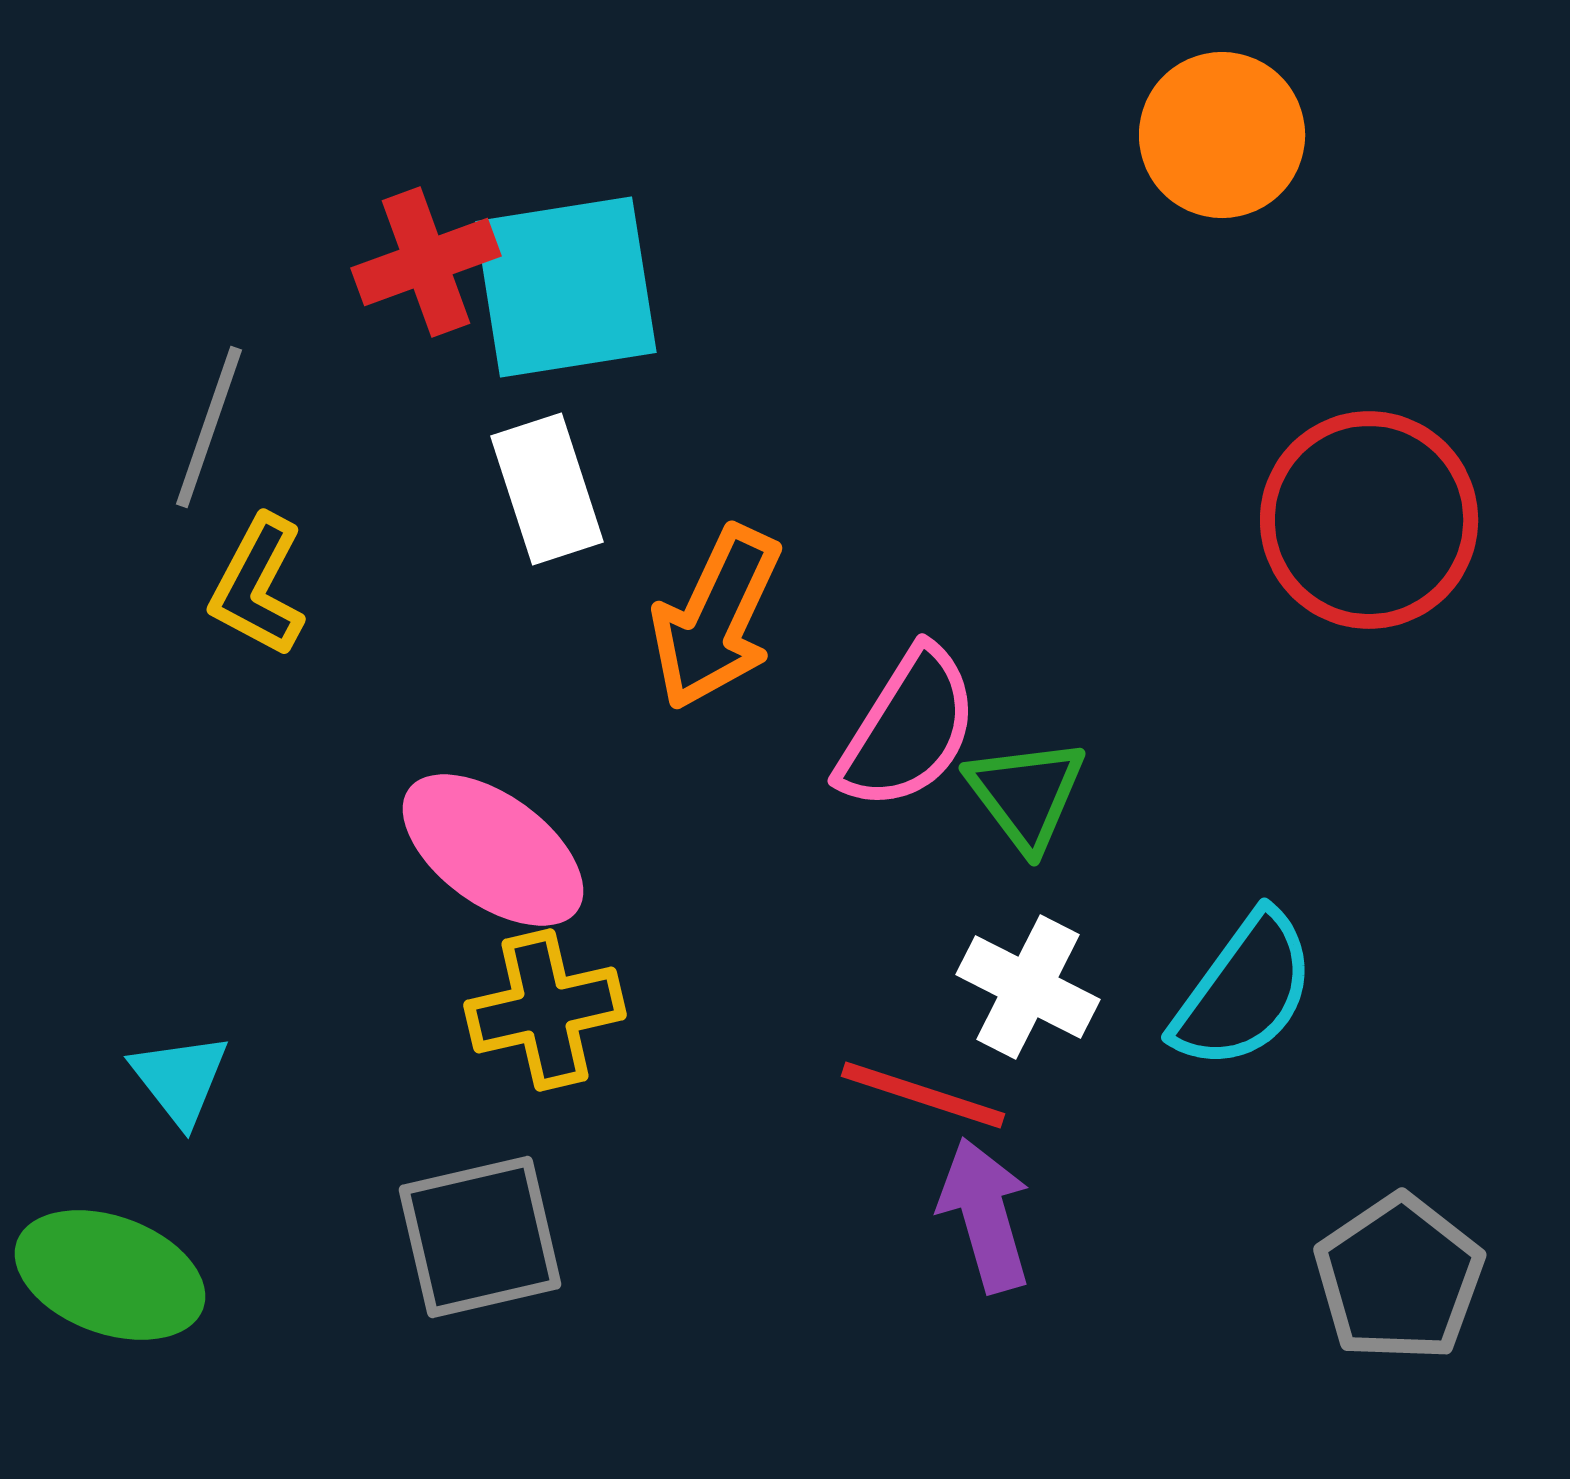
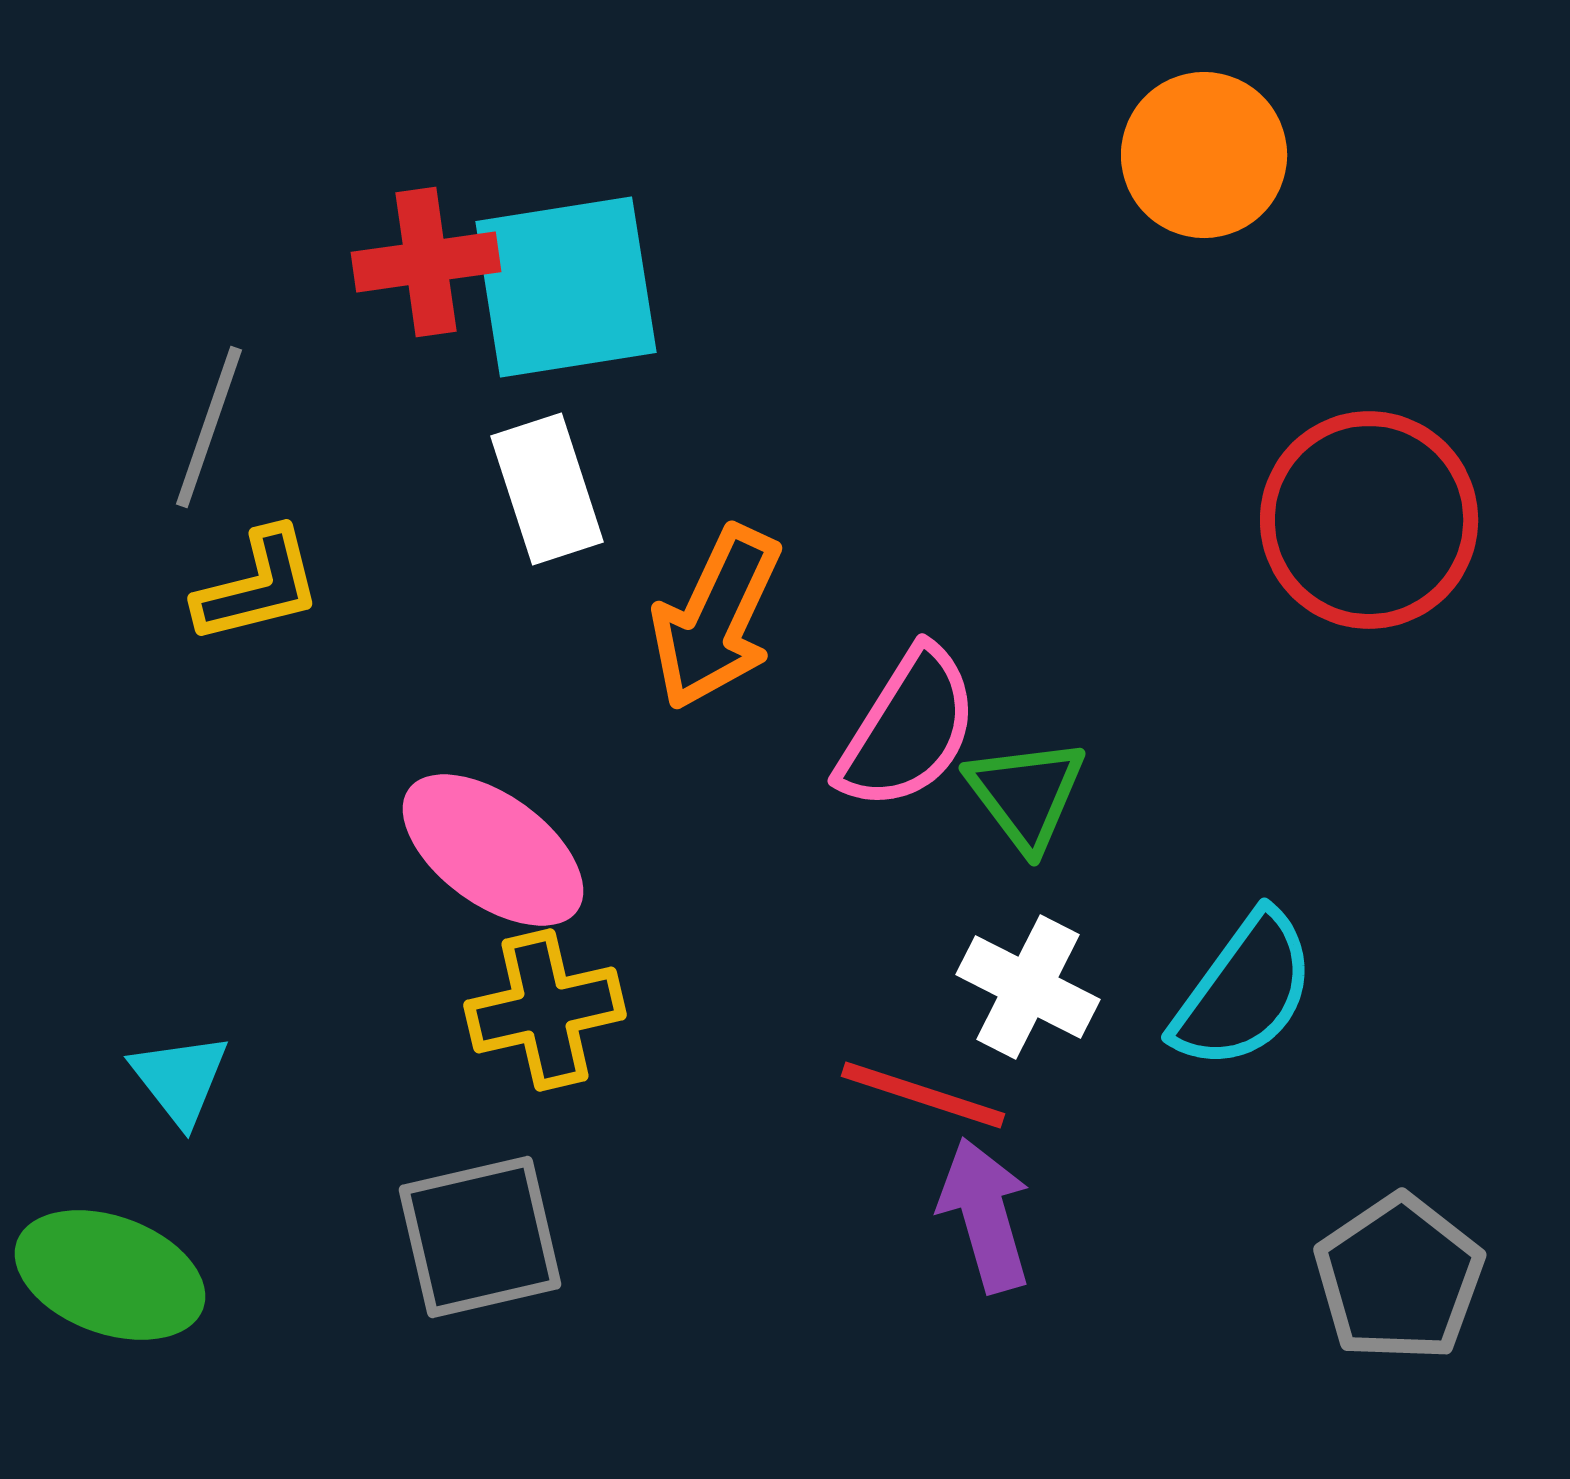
orange circle: moved 18 px left, 20 px down
red cross: rotated 12 degrees clockwise
yellow L-shape: rotated 132 degrees counterclockwise
